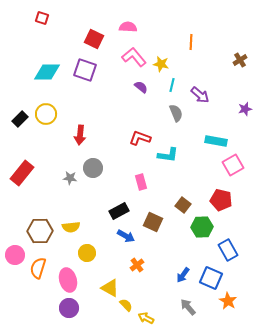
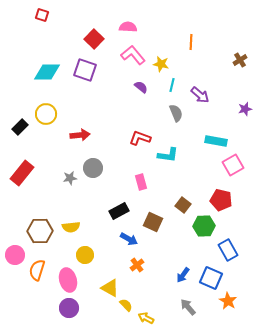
red square at (42, 18): moved 3 px up
red square at (94, 39): rotated 18 degrees clockwise
pink L-shape at (134, 57): moved 1 px left, 2 px up
black rectangle at (20, 119): moved 8 px down
red arrow at (80, 135): rotated 102 degrees counterclockwise
gray star at (70, 178): rotated 16 degrees counterclockwise
green hexagon at (202, 227): moved 2 px right, 1 px up
blue arrow at (126, 236): moved 3 px right, 3 px down
yellow circle at (87, 253): moved 2 px left, 2 px down
orange semicircle at (38, 268): moved 1 px left, 2 px down
